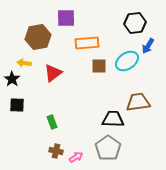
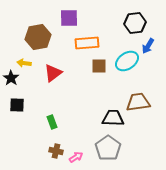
purple square: moved 3 px right
black star: moved 1 px left, 1 px up
black trapezoid: moved 1 px up
